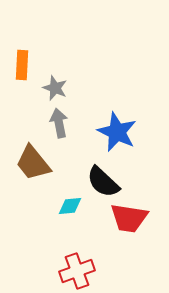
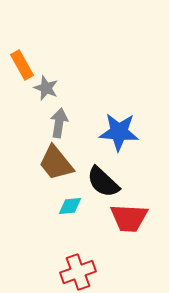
orange rectangle: rotated 32 degrees counterclockwise
gray star: moved 9 px left
gray arrow: rotated 20 degrees clockwise
blue star: moved 2 px right; rotated 21 degrees counterclockwise
brown trapezoid: moved 23 px right
red trapezoid: rotated 6 degrees counterclockwise
red cross: moved 1 px right, 1 px down
